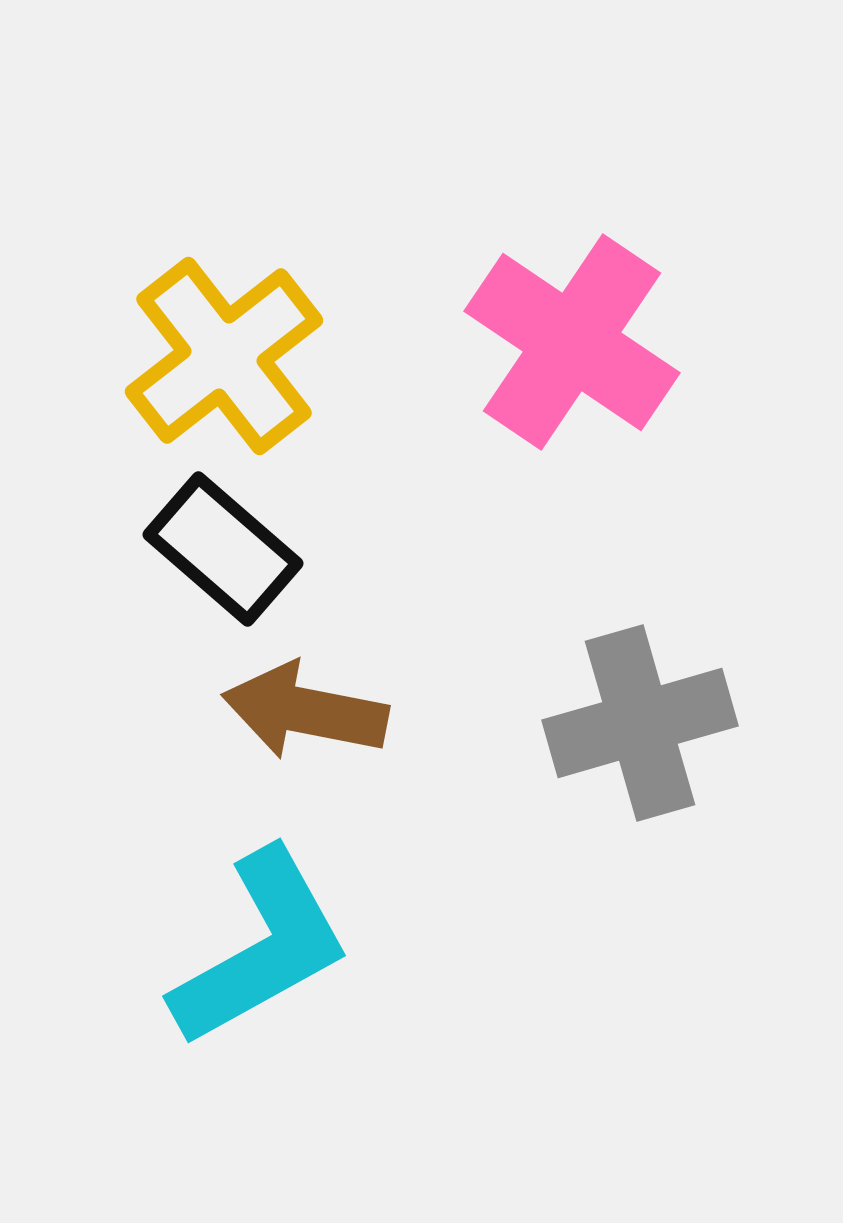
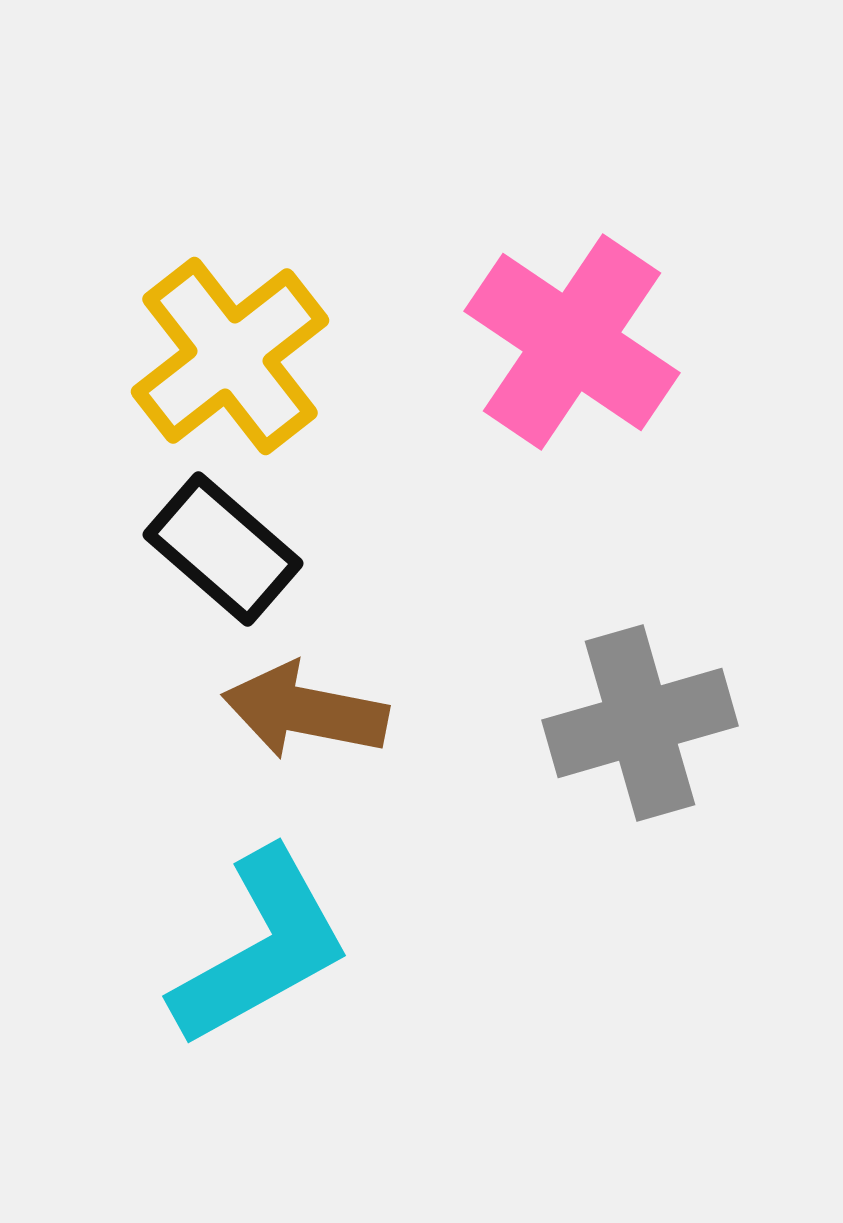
yellow cross: moved 6 px right
